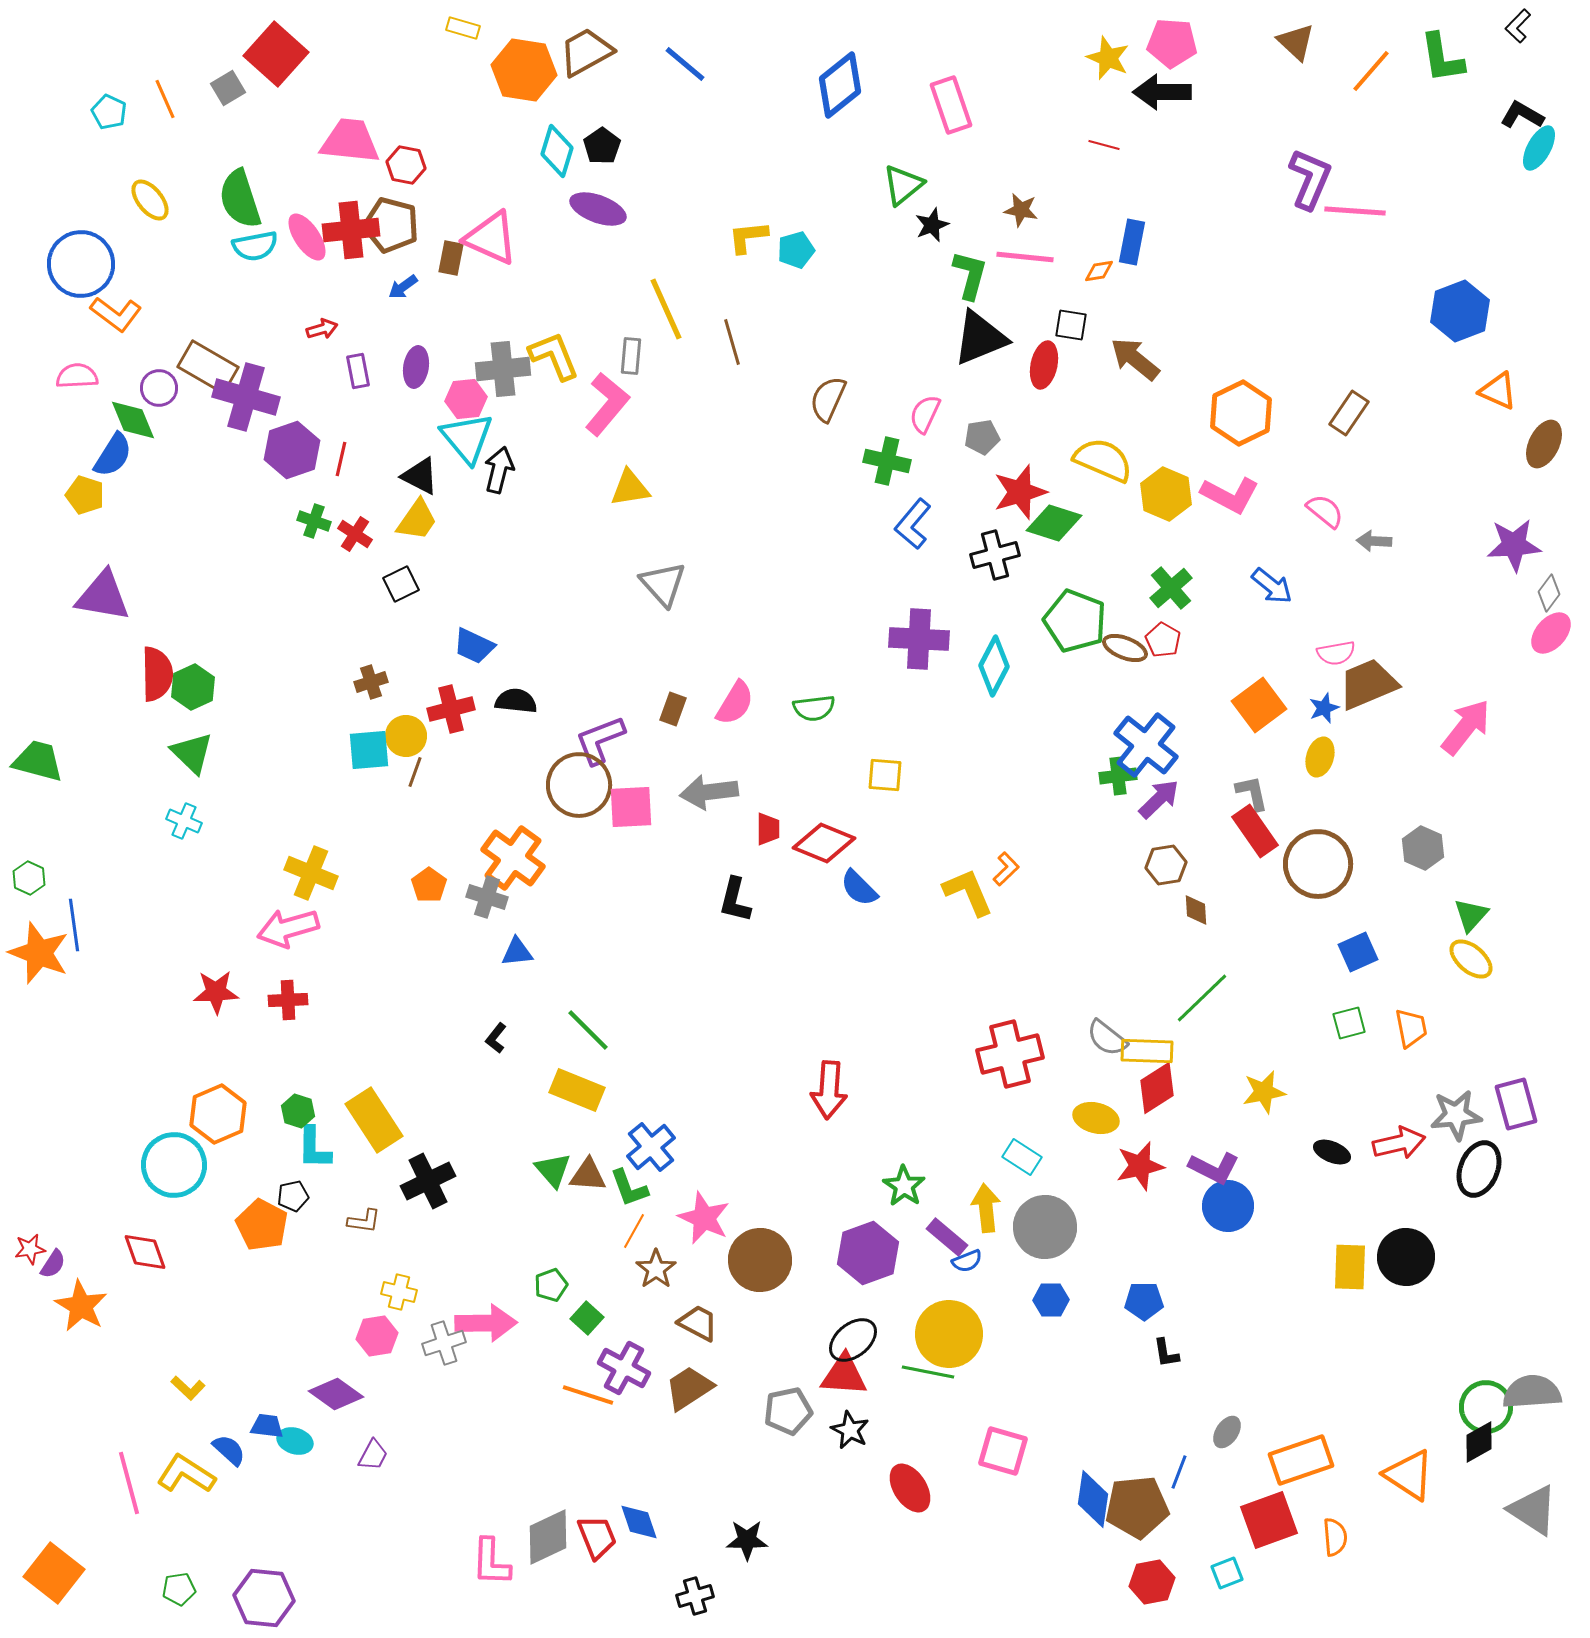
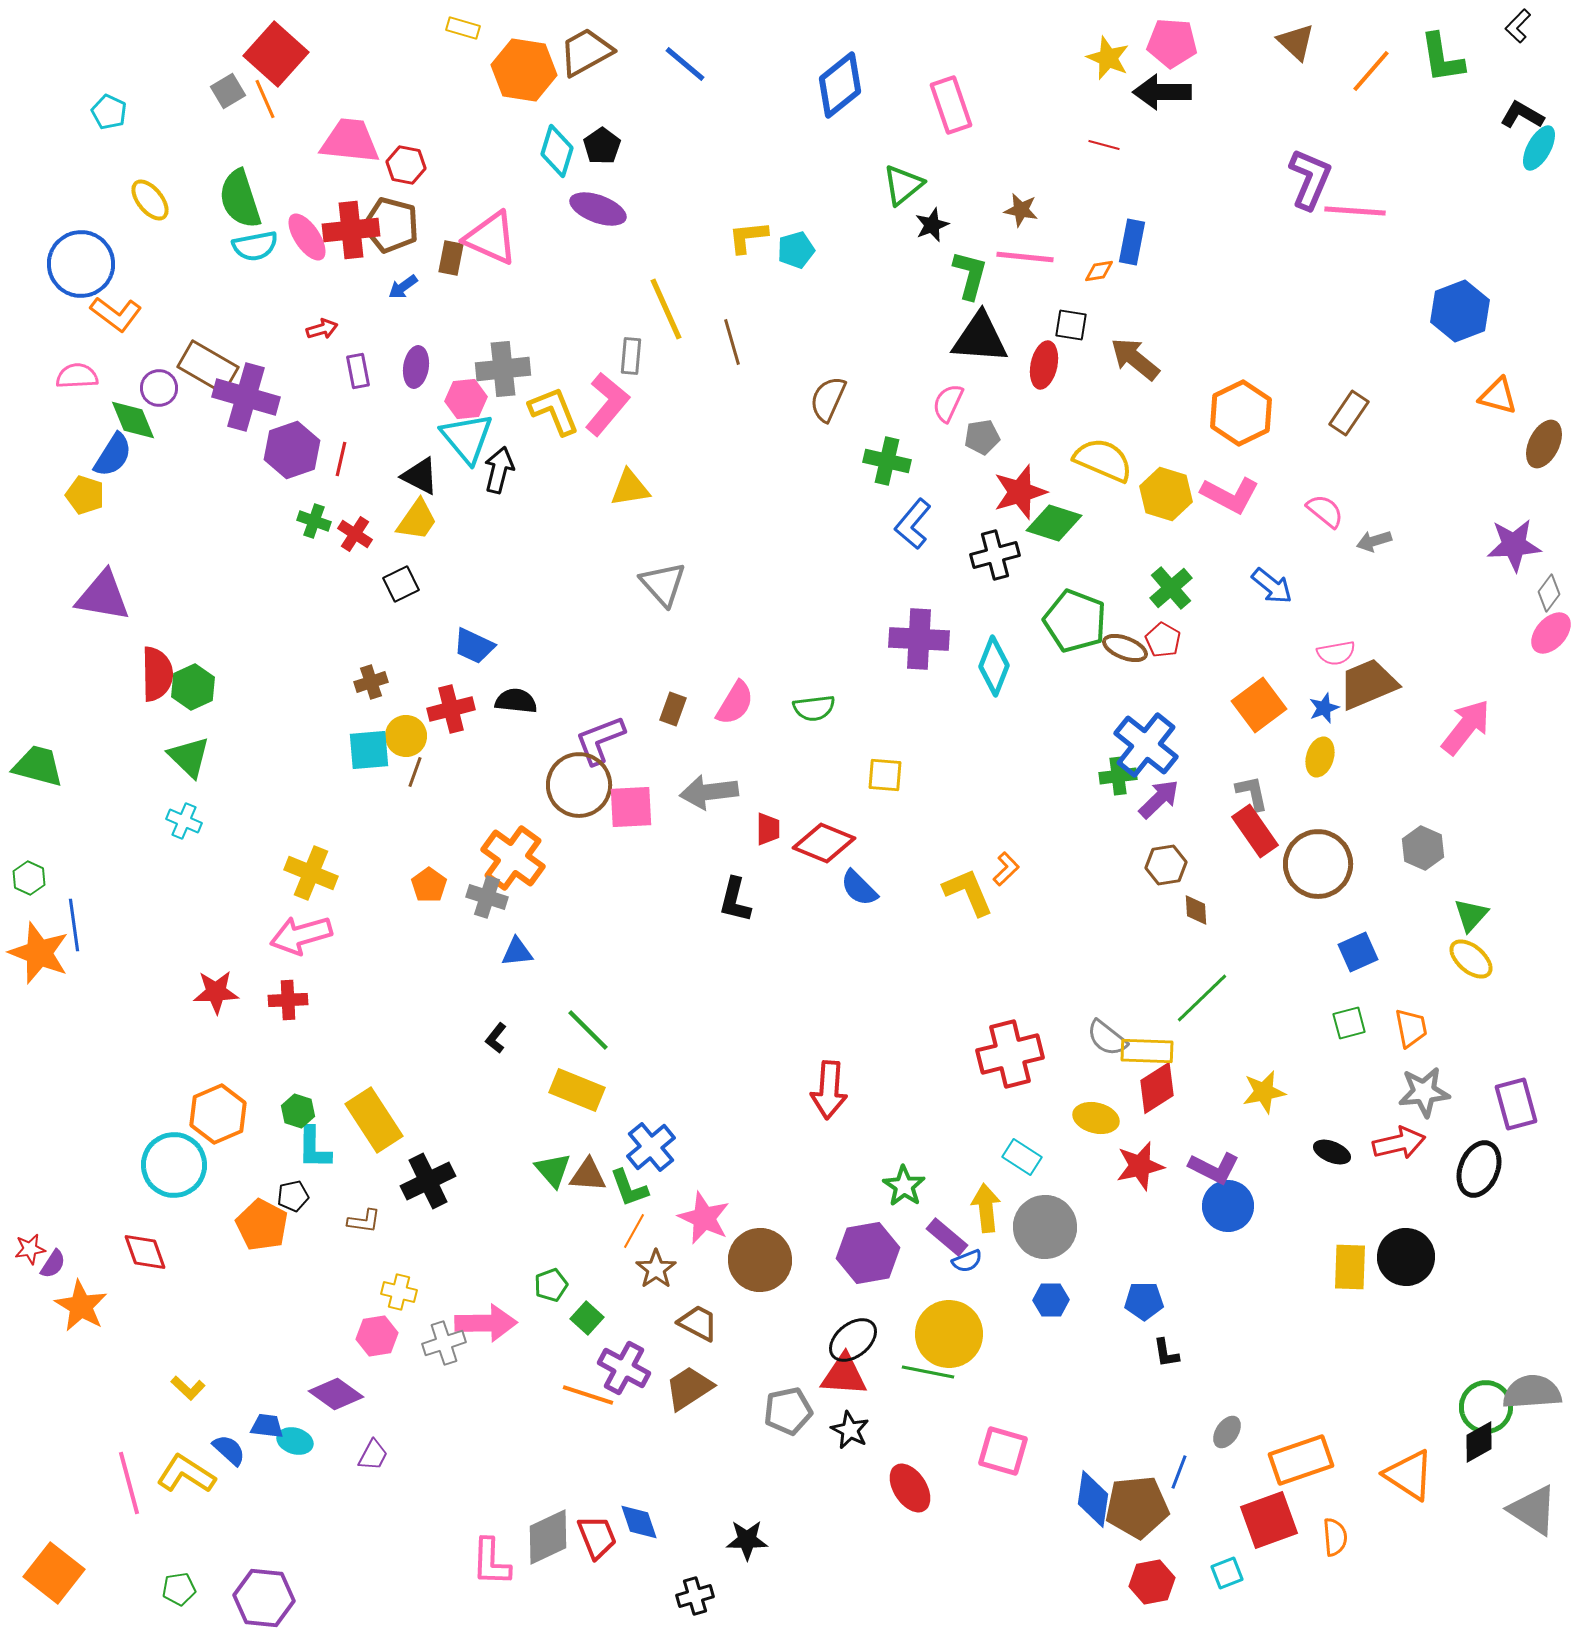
gray square at (228, 88): moved 3 px down
orange line at (165, 99): moved 100 px right
black triangle at (980, 338): rotated 26 degrees clockwise
yellow L-shape at (554, 356): moved 55 px down
orange triangle at (1498, 391): moved 5 px down; rotated 9 degrees counterclockwise
pink semicircle at (925, 414): moved 23 px right, 11 px up
yellow hexagon at (1166, 494): rotated 6 degrees counterclockwise
gray arrow at (1374, 541): rotated 20 degrees counterclockwise
cyan diamond at (994, 666): rotated 6 degrees counterclockwise
green triangle at (192, 753): moved 3 px left, 4 px down
green trapezoid at (38, 761): moved 5 px down
pink arrow at (288, 928): moved 13 px right, 7 px down
gray star at (1456, 1115): moved 32 px left, 23 px up
purple hexagon at (868, 1253): rotated 10 degrees clockwise
